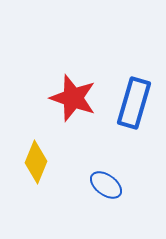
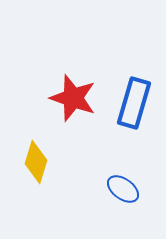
yellow diamond: rotated 6 degrees counterclockwise
blue ellipse: moved 17 px right, 4 px down
